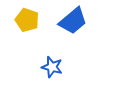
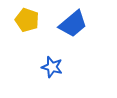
blue trapezoid: moved 3 px down
